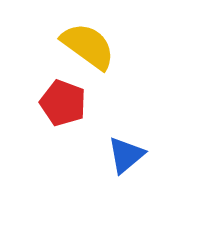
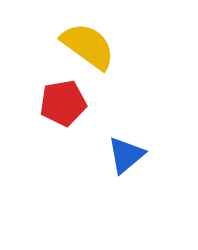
red pentagon: rotated 30 degrees counterclockwise
